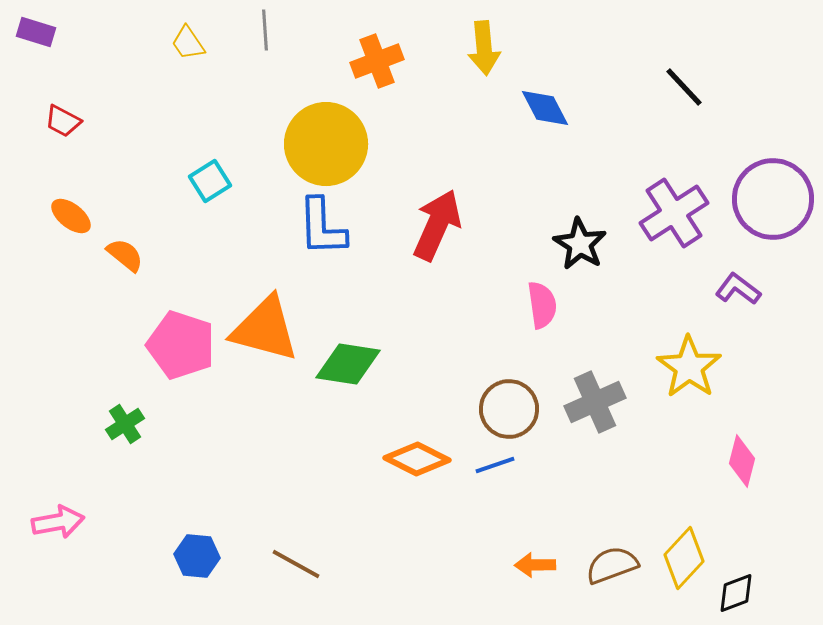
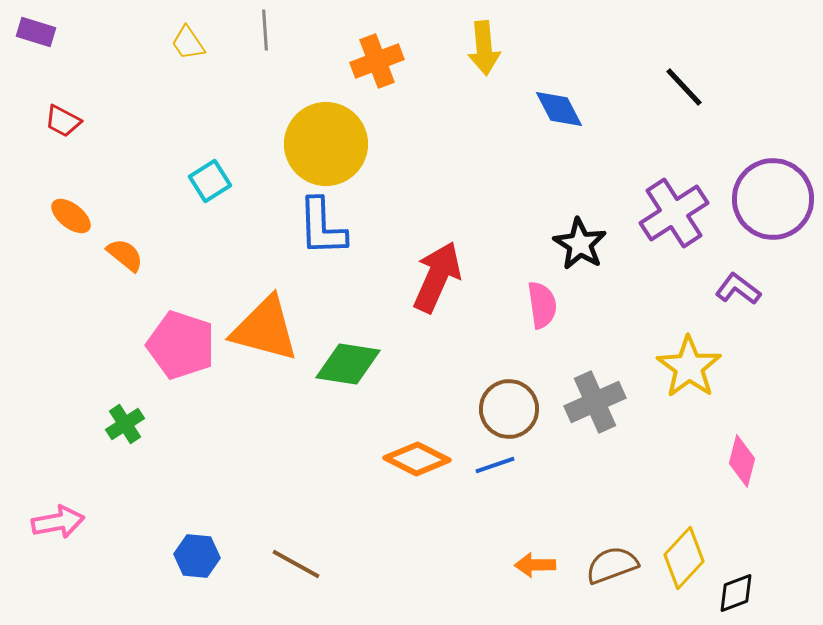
blue diamond: moved 14 px right, 1 px down
red arrow: moved 52 px down
